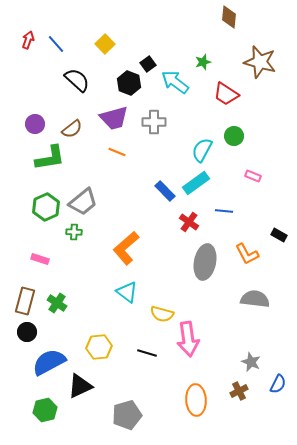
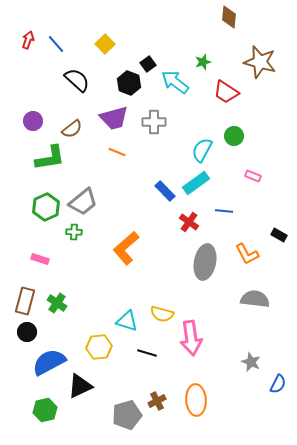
red trapezoid at (226, 94): moved 2 px up
purple circle at (35, 124): moved 2 px left, 3 px up
cyan triangle at (127, 292): moved 29 px down; rotated 20 degrees counterclockwise
pink arrow at (188, 339): moved 3 px right, 1 px up
brown cross at (239, 391): moved 82 px left, 10 px down
